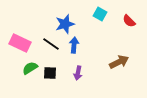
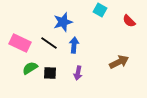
cyan square: moved 4 px up
blue star: moved 2 px left, 2 px up
black line: moved 2 px left, 1 px up
